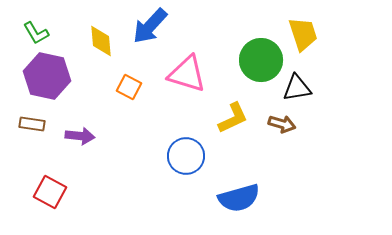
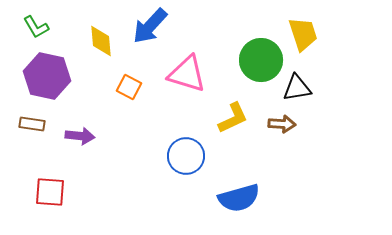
green L-shape: moved 6 px up
brown arrow: rotated 12 degrees counterclockwise
red square: rotated 24 degrees counterclockwise
